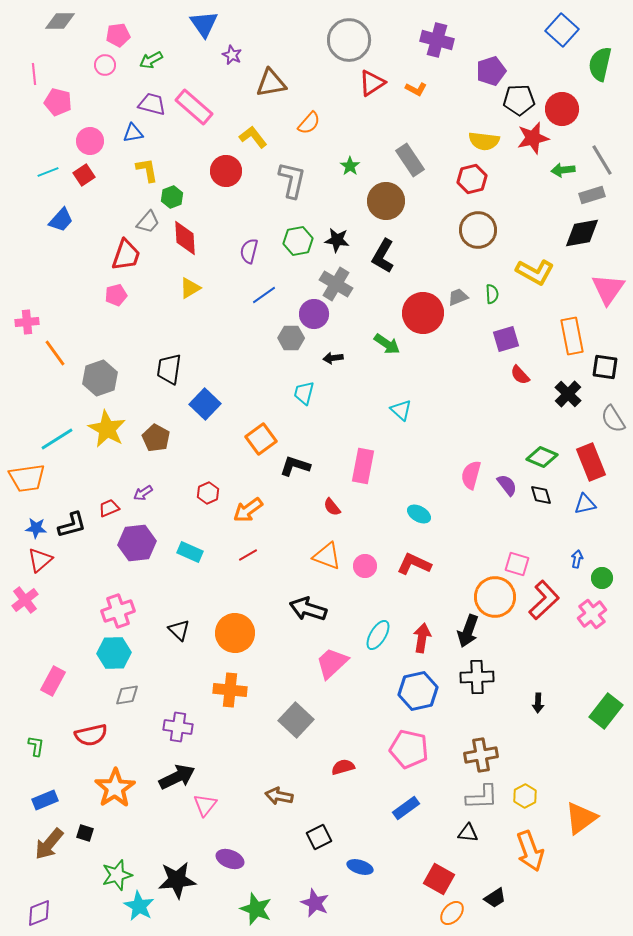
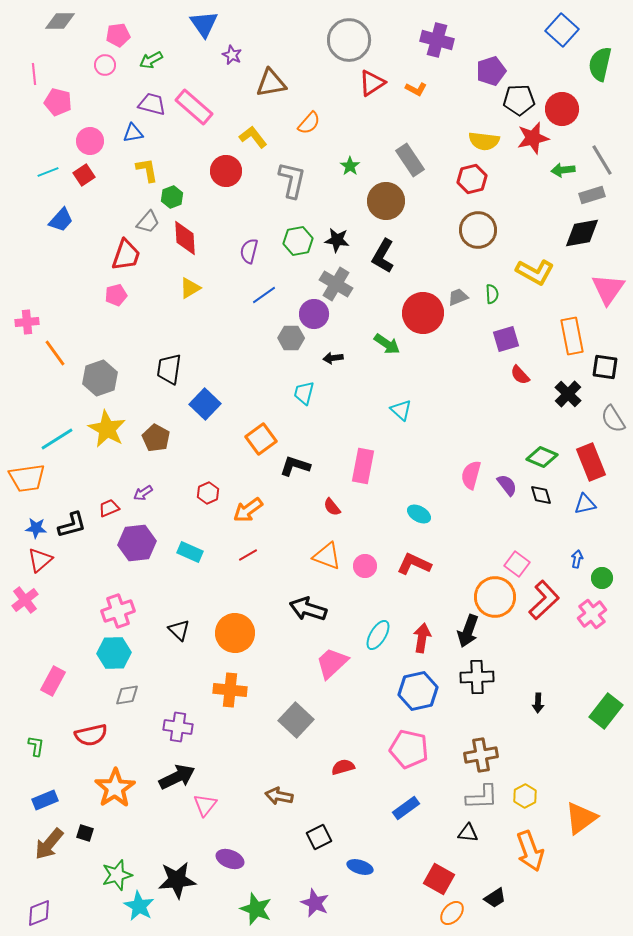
pink square at (517, 564): rotated 20 degrees clockwise
